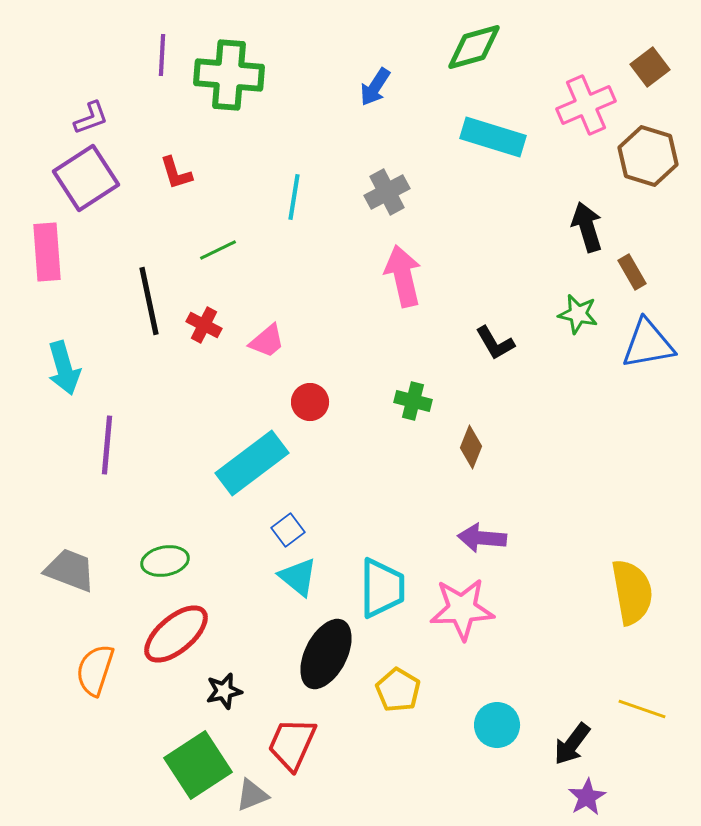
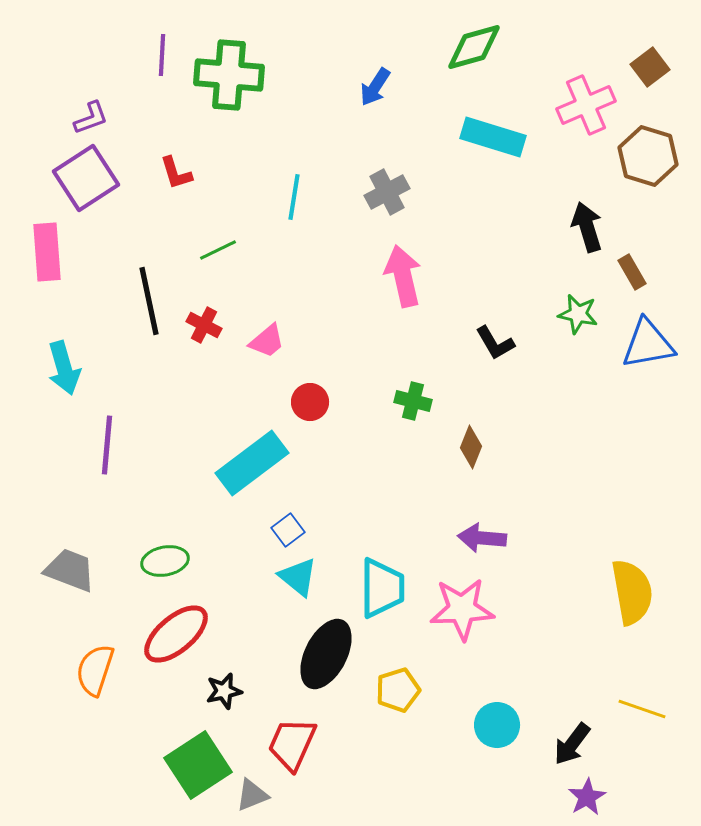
yellow pentagon at (398, 690): rotated 24 degrees clockwise
